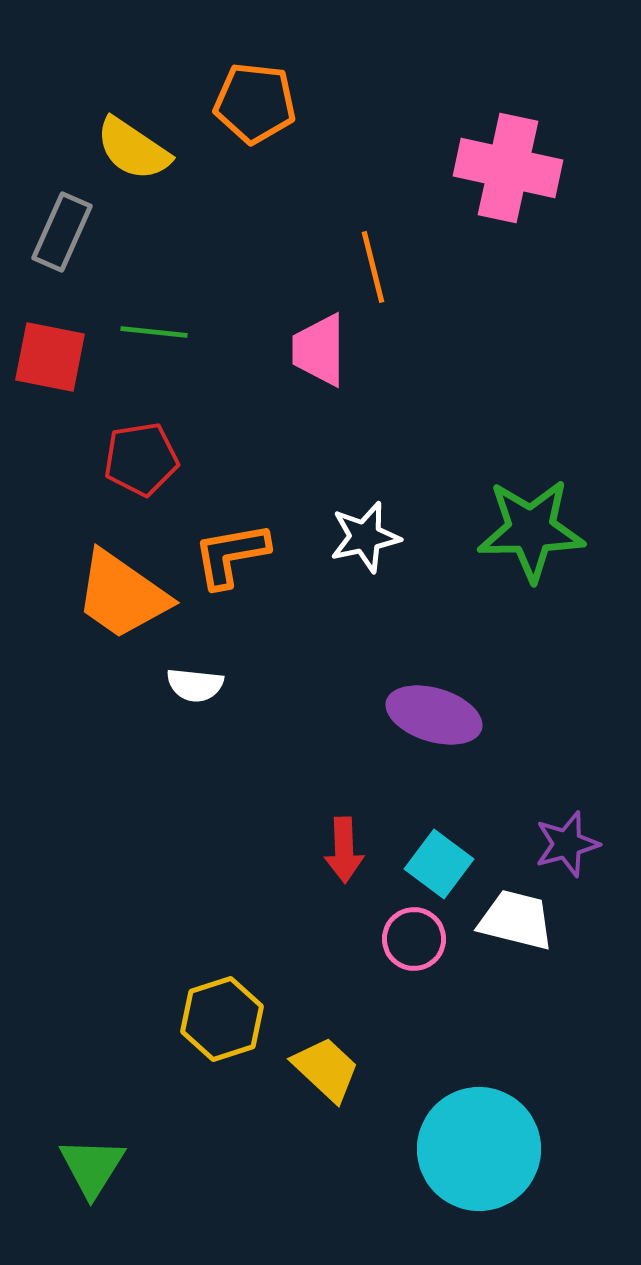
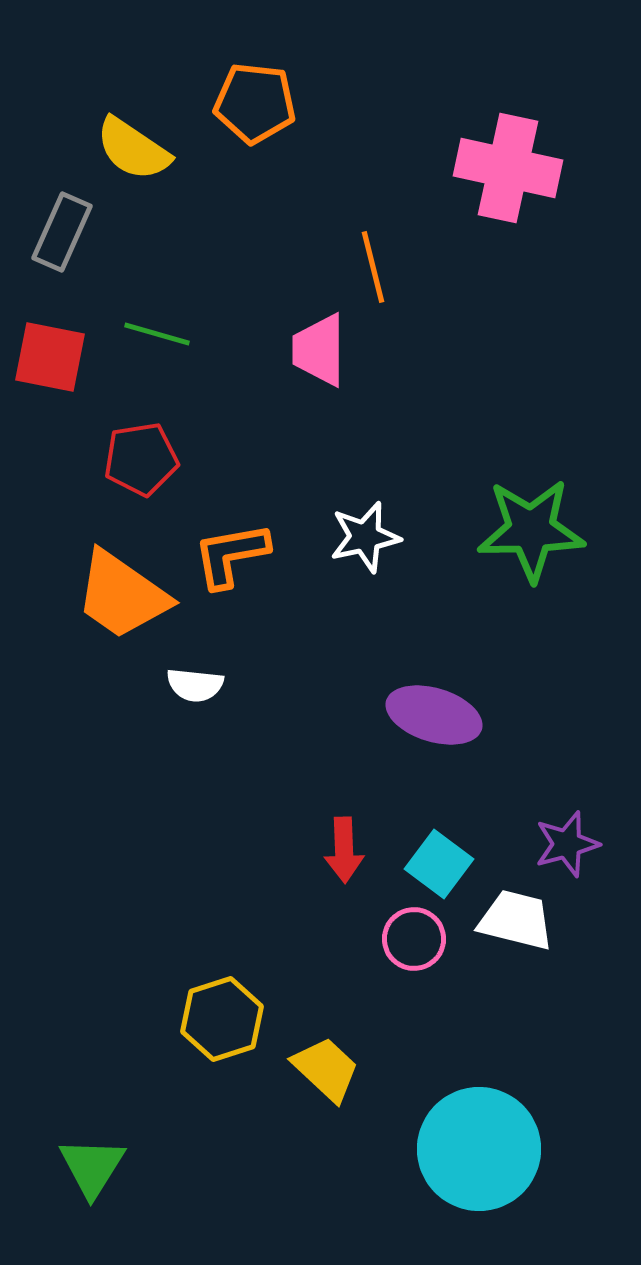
green line: moved 3 px right, 2 px down; rotated 10 degrees clockwise
